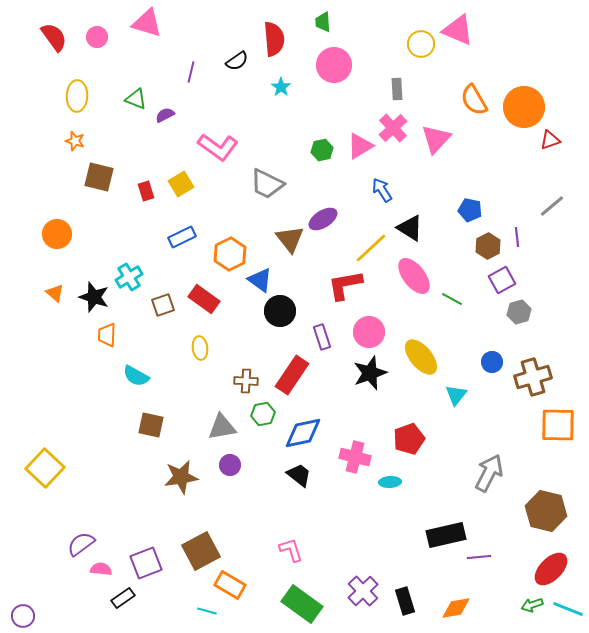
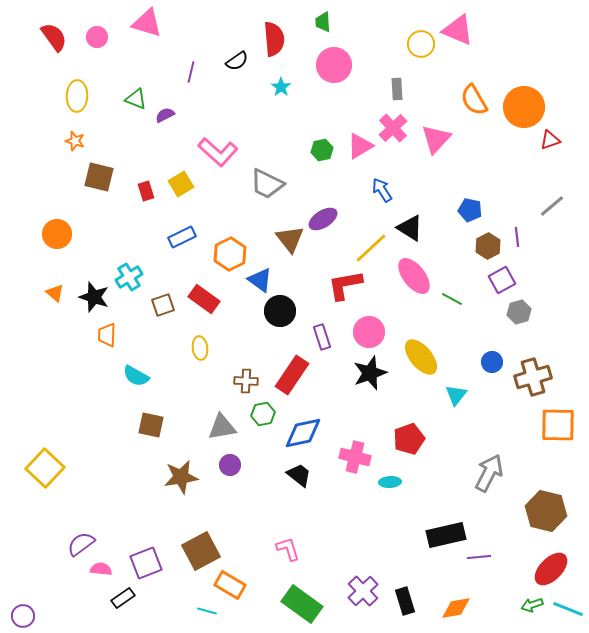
pink L-shape at (218, 147): moved 5 px down; rotated 6 degrees clockwise
pink L-shape at (291, 550): moved 3 px left, 1 px up
